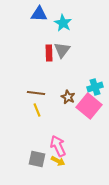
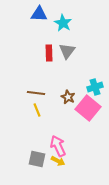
gray triangle: moved 5 px right, 1 px down
pink square: moved 1 px left, 2 px down
